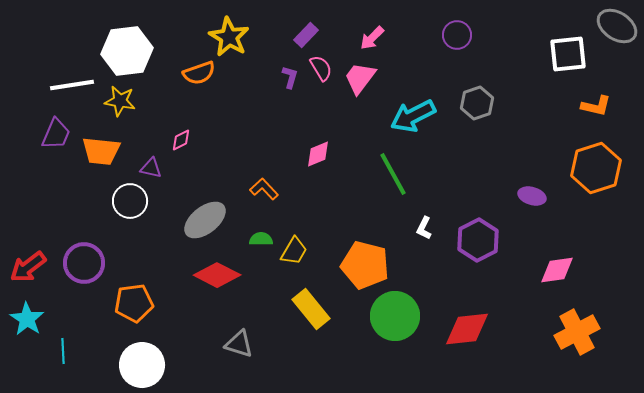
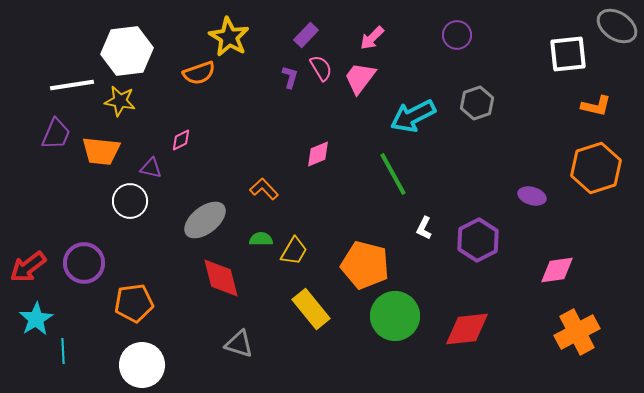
red diamond at (217, 275): moved 4 px right, 3 px down; rotated 48 degrees clockwise
cyan star at (27, 319): moved 9 px right; rotated 8 degrees clockwise
